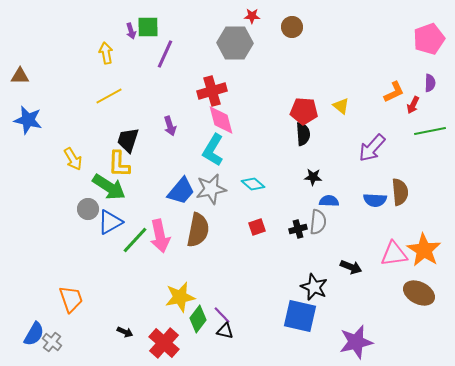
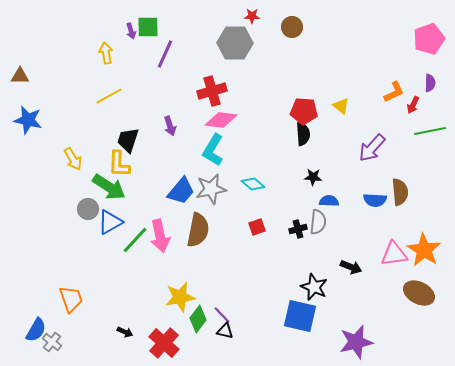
pink diamond at (221, 120): rotated 68 degrees counterclockwise
blue semicircle at (34, 334): moved 2 px right, 4 px up
